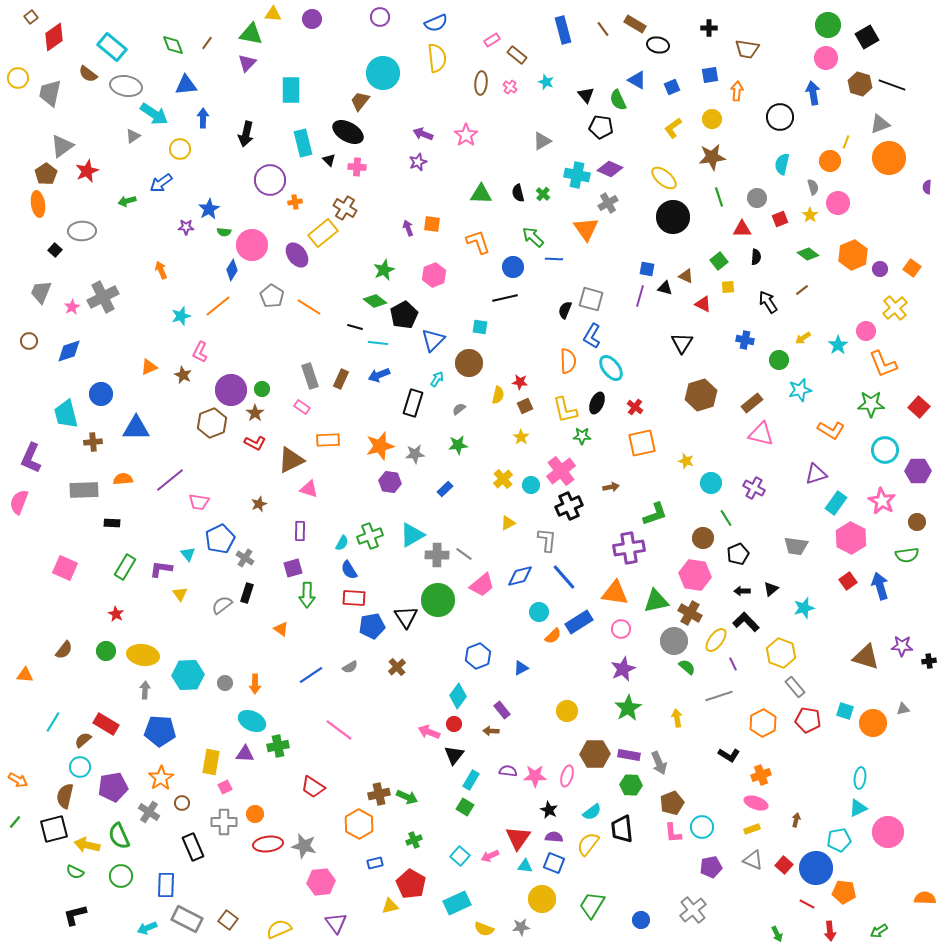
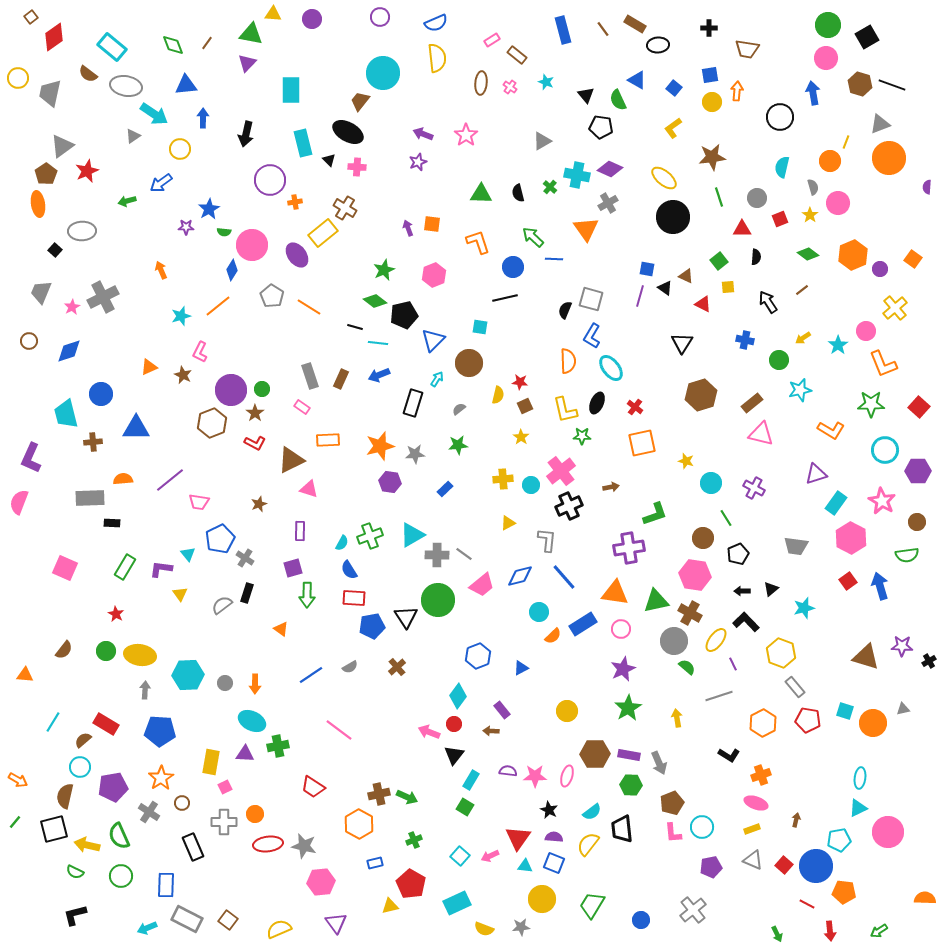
black ellipse at (658, 45): rotated 15 degrees counterclockwise
blue square at (672, 87): moved 2 px right, 1 px down; rotated 28 degrees counterclockwise
yellow circle at (712, 119): moved 17 px up
cyan semicircle at (782, 164): moved 3 px down
green cross at (543, 194): moved 7 px right, 7 px up
orange square at (912, 268): moved 1 px right, 9 px up
black triangle at (665, 288): rotated 21 degrees clockwise
black pentagon at (404, 315): rotated 16 degrees clockwise
yellow cross at (503, 479): rotated 36 degrees clockwise
gray rectangle at (84, 490): moved 6 px right, 8 px down
blue rectangle at (579, 622): moved 4 px right, 2 px down
yellow ellipse at (143, 655): moved 3 px left
black cross at (929, 661): rotated 24 degrees counterclockwise
blue circle at (816, 868): moved 2 px up
